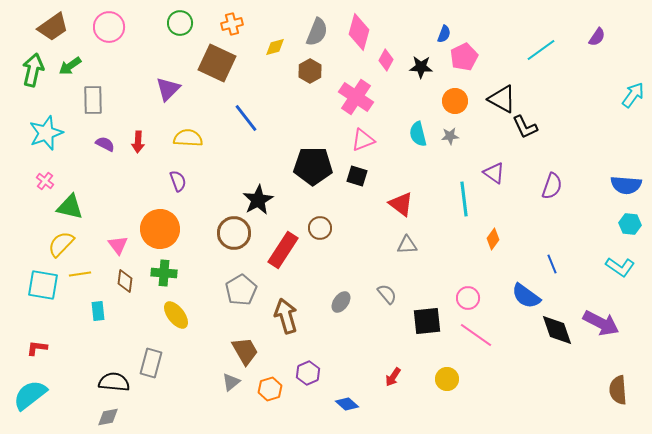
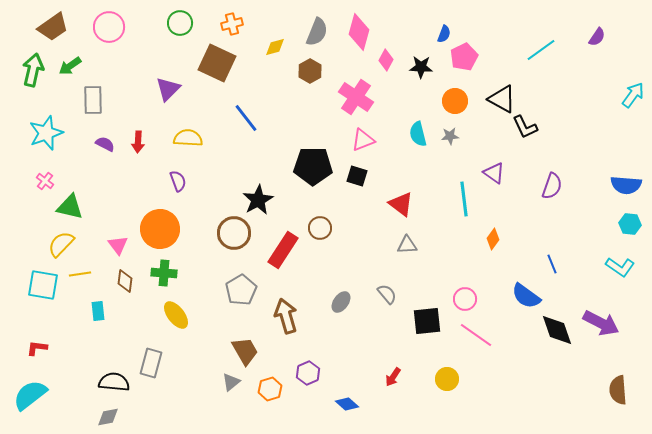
pink circle at (468, 298): moved 3 px left, 1 px down
